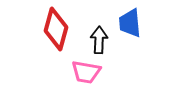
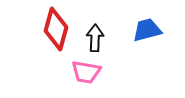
blue trapezoid: moved 17 px right, 7 px down; rotated 80 degrees clockwise
black arrow: moved 4 px left, 2 px up
